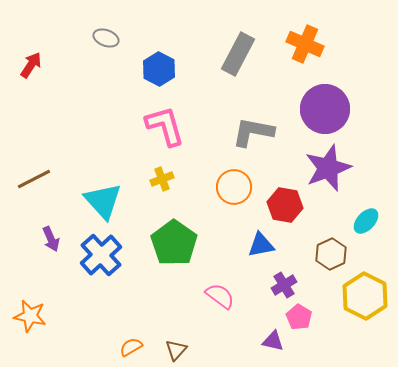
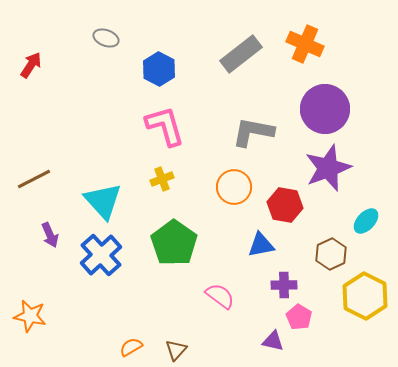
gray rectangle: moved 3 px right; rotated 24 degrees clockwise
purple arrow: moved 1 px left, 4 px up
purple cross: rotated 30 degrees clockwise
